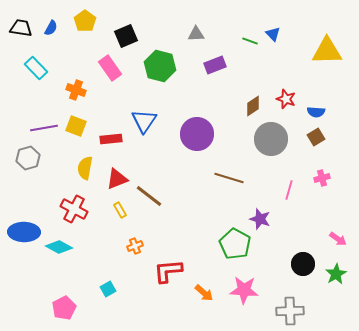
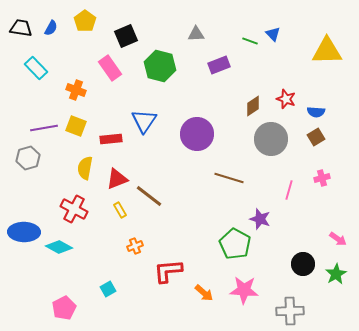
purple rectangle at (215, 65): moved 4 px right
